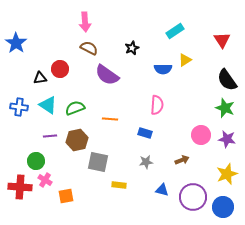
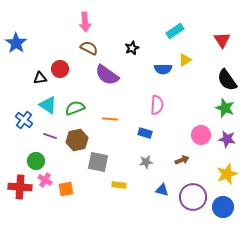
blue cross: moved 5 px right, 13 px down; rotated 30 degrees clockwise
purple line: rotated 24 degrees clockwise
orange square: moved 7 px up
